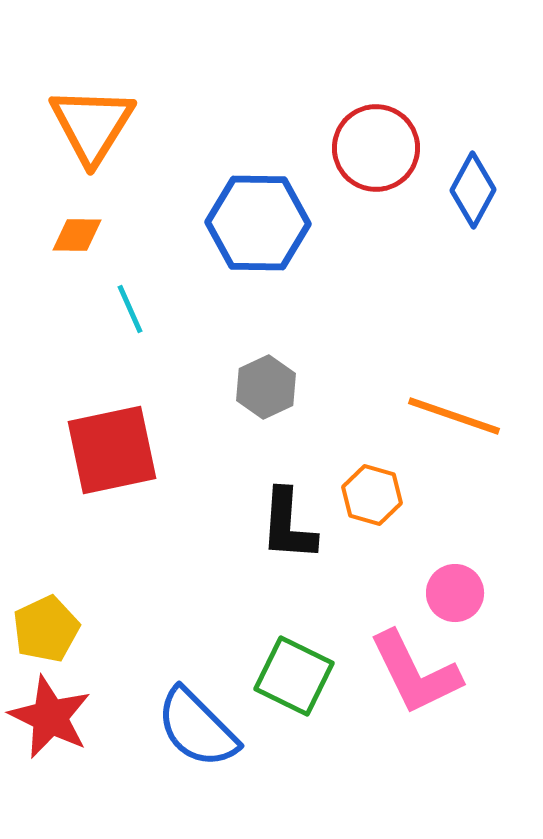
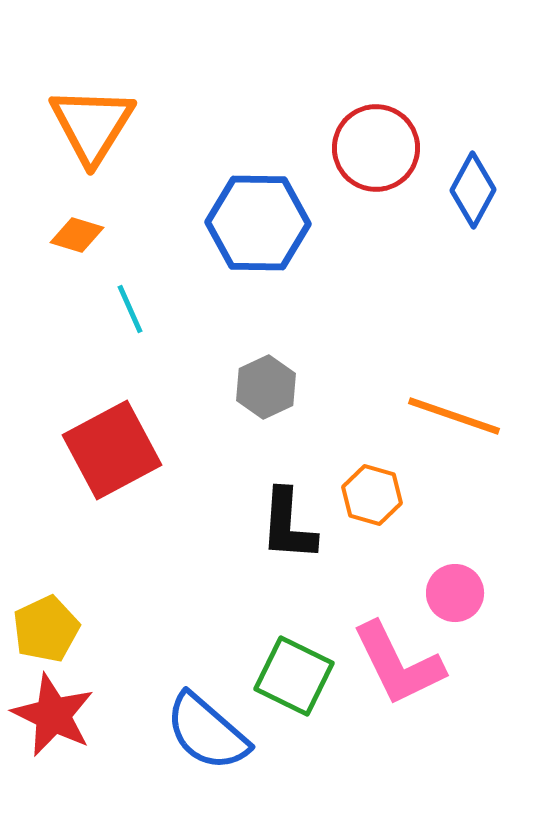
orange diamond: rotated 16 degrees clockwise
red square: rotated 16 degrees counterclockwise
pink L-shape: moved 17 px left, 9 px up
red star: moved 3 px right, 2 px up
blue semicircle: moved 10 px right, 4 px down; rotated 4 degrees counterclockwise
